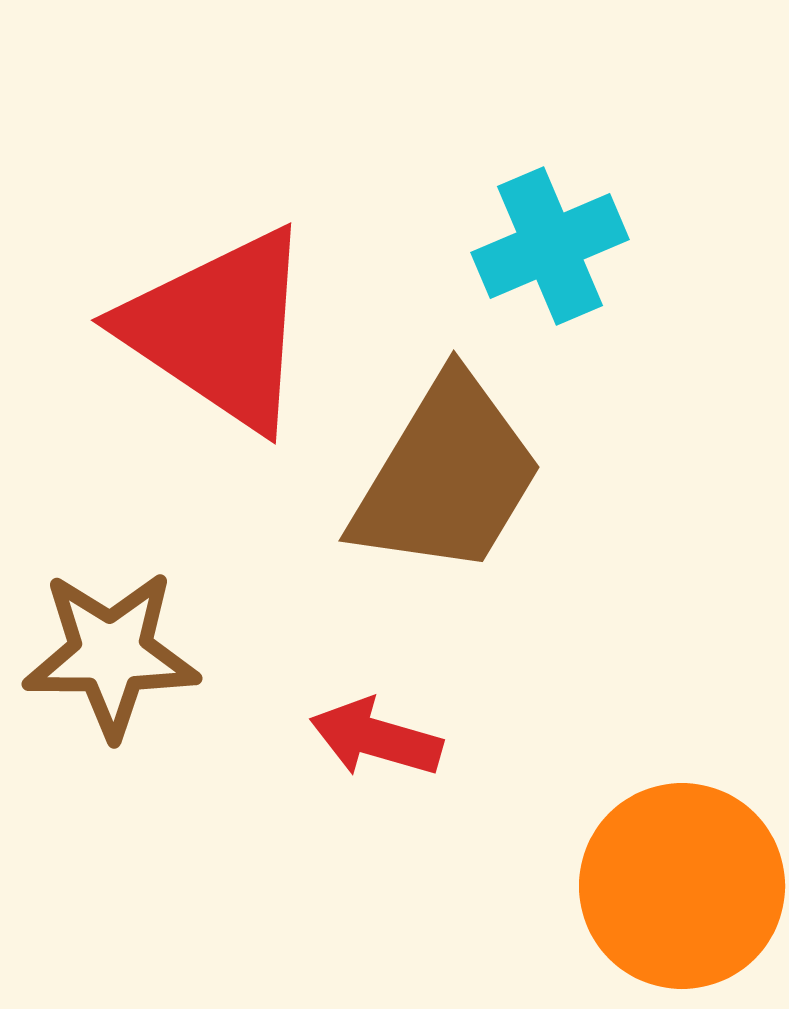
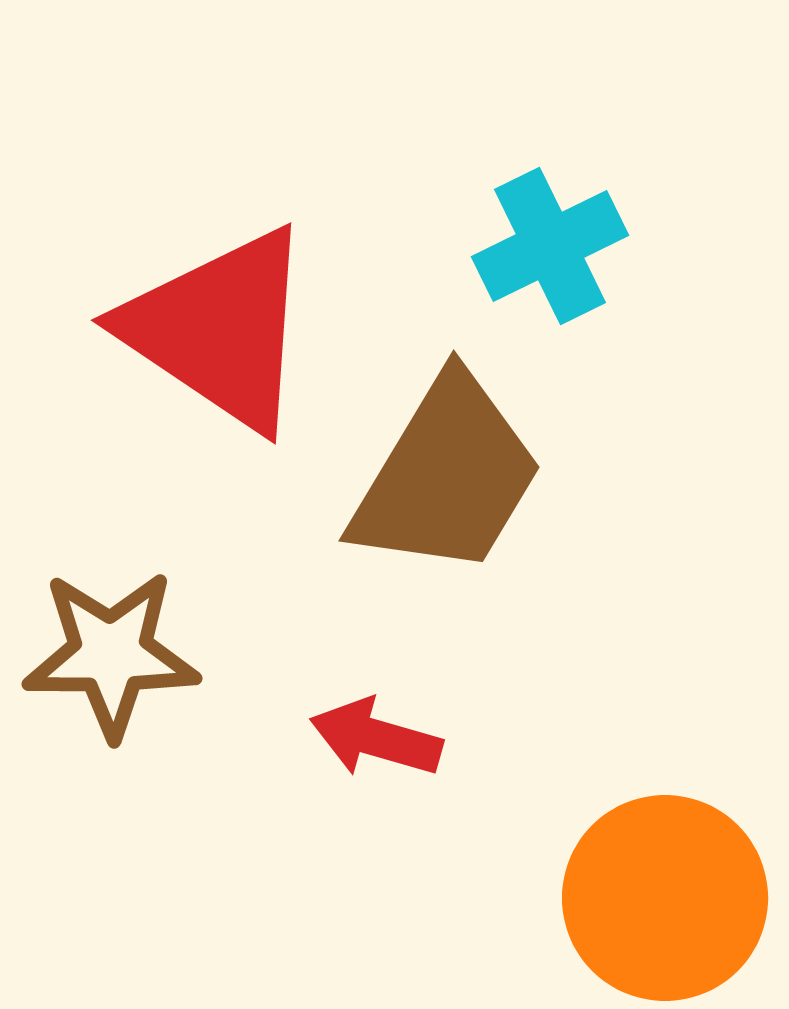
cyan cross: rotated 3 degrees counterclockwise
orange circle: moved 17 px left, 12 px down
